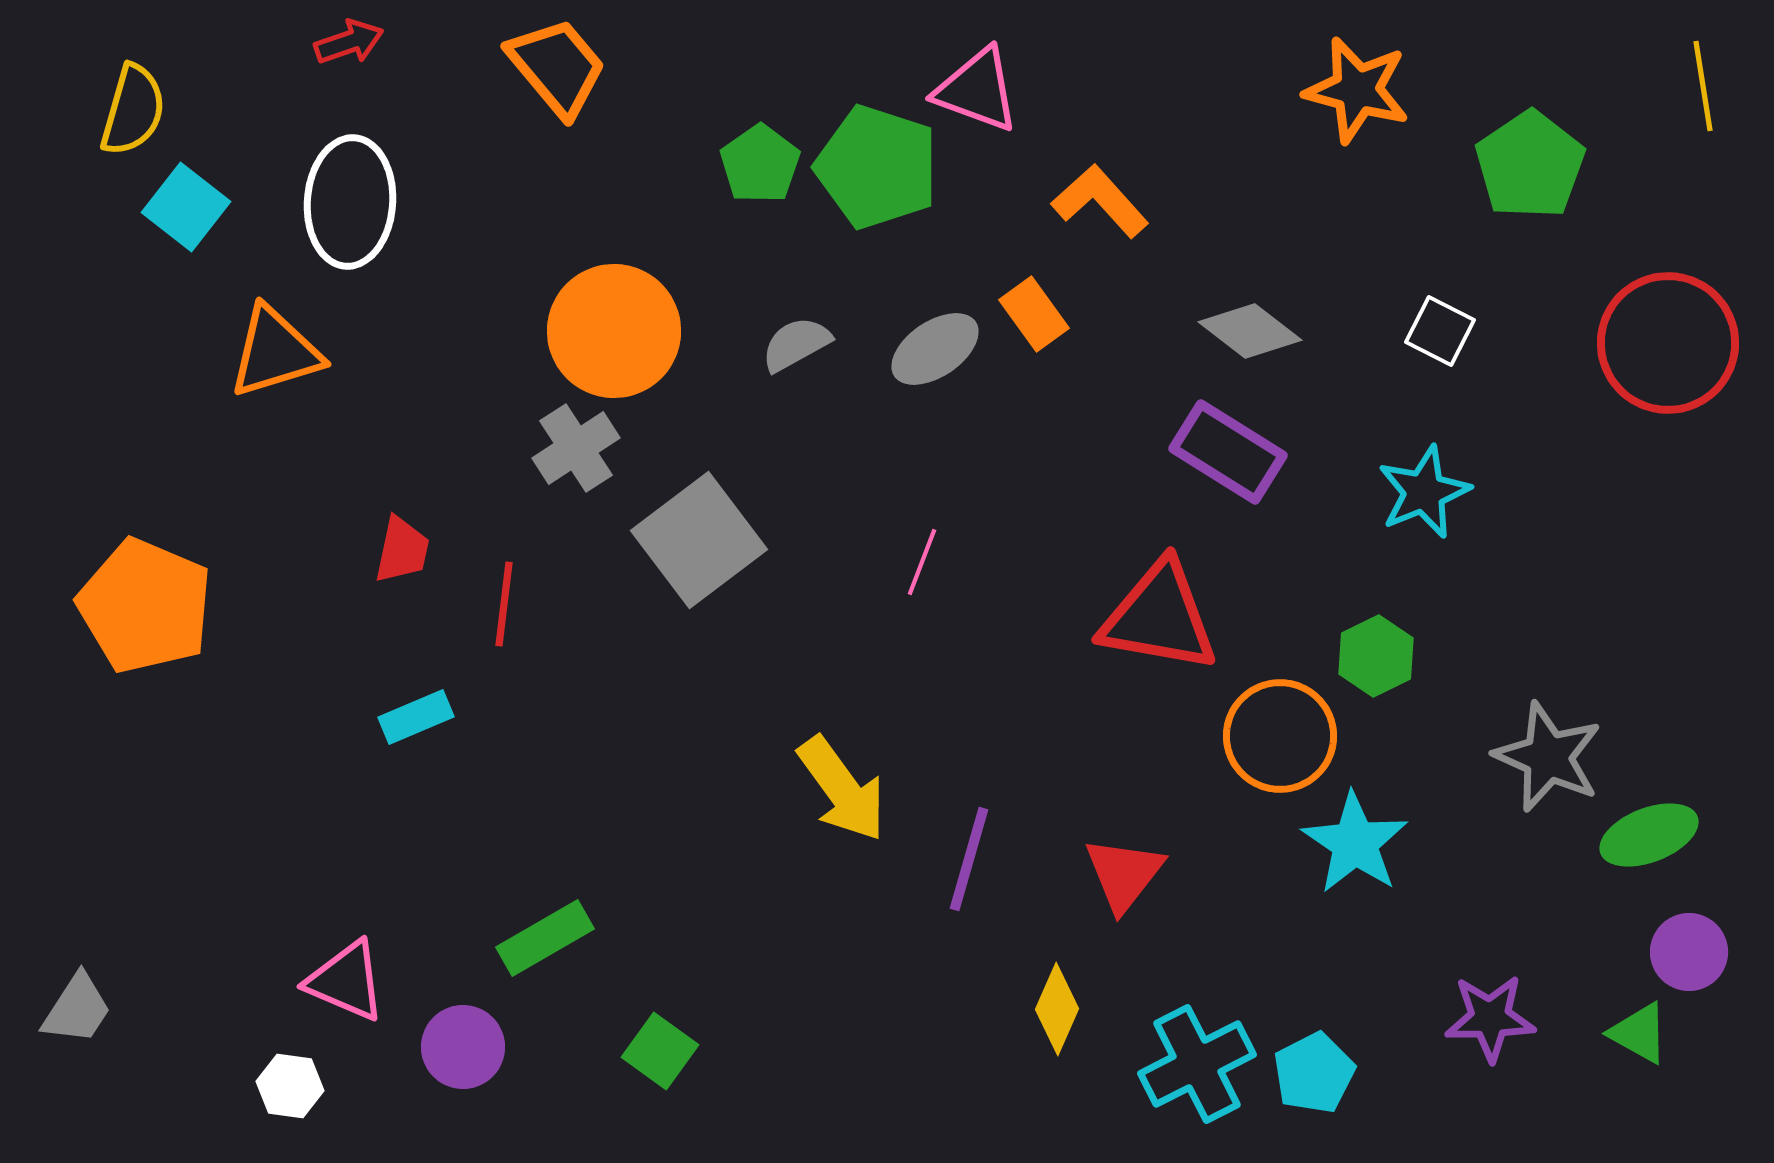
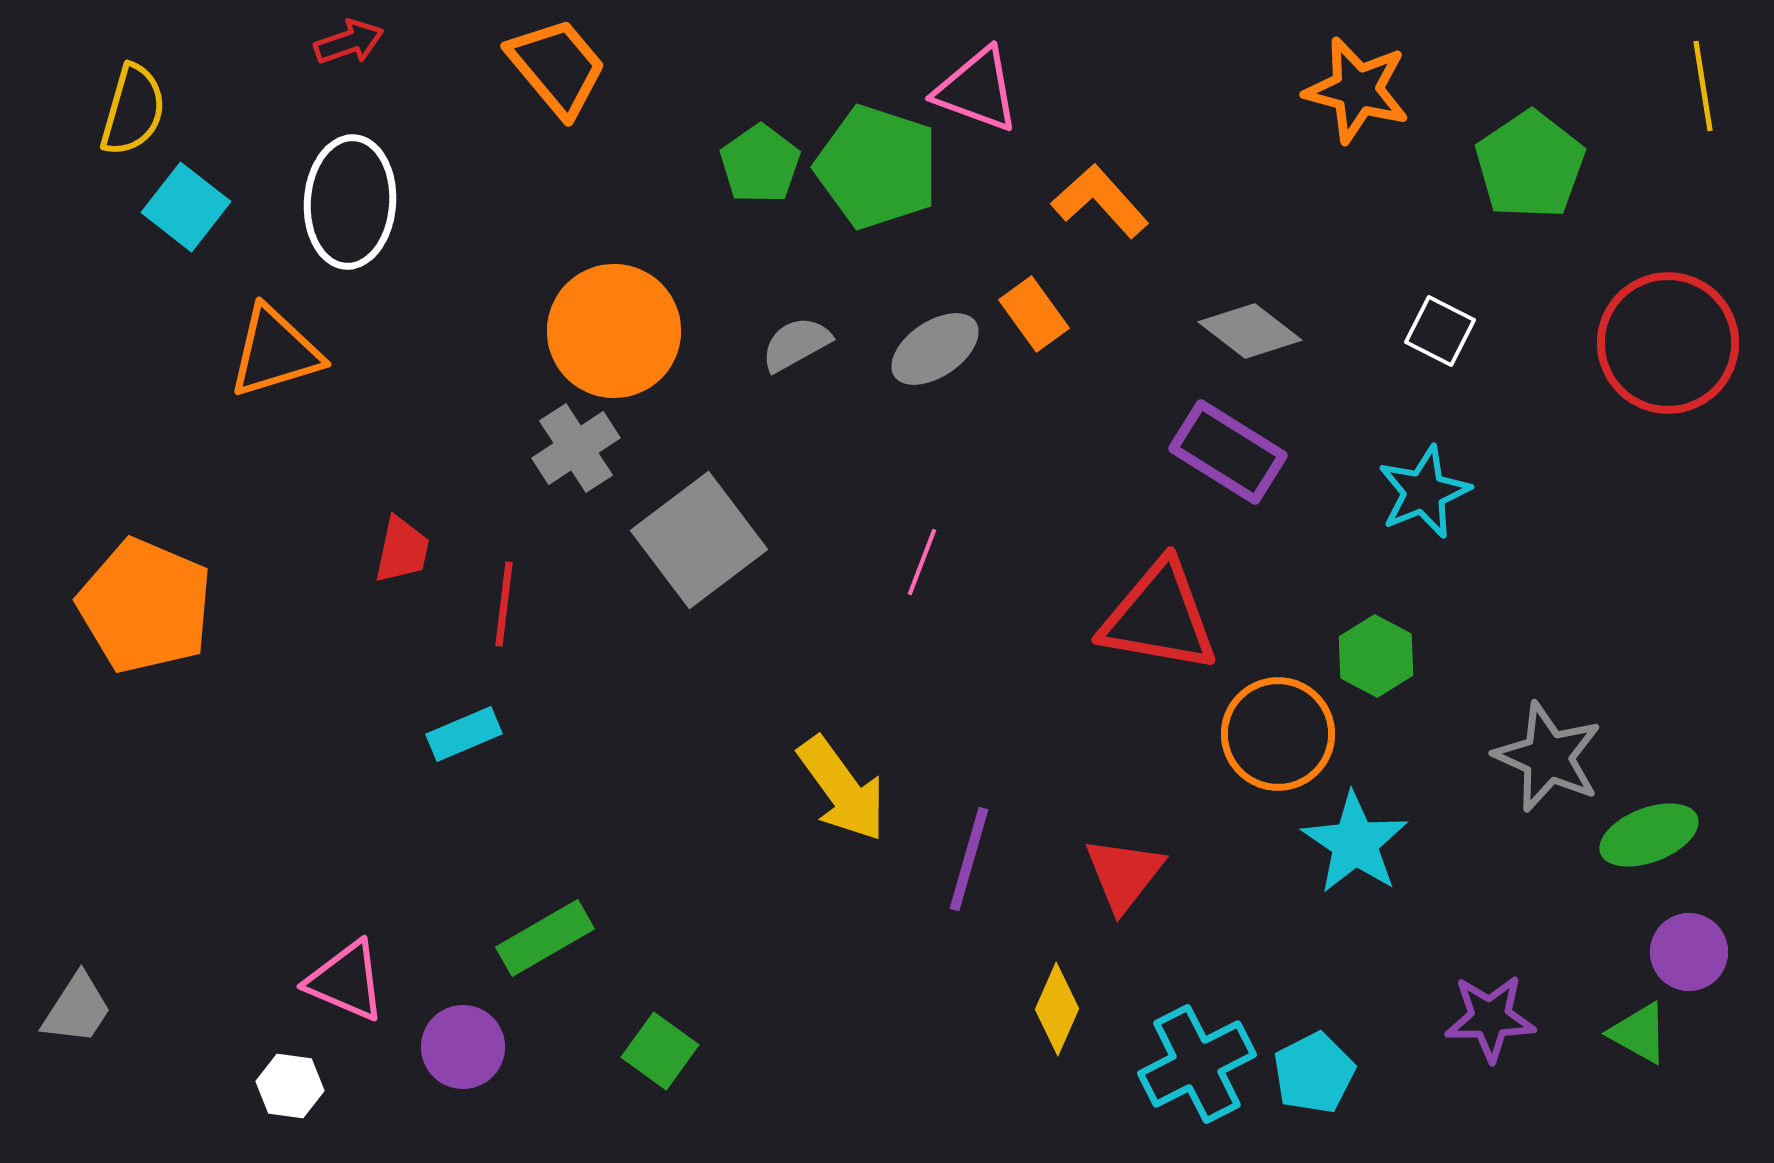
green hexagon at (1376, 656): rotated 6 degrees counterclockwise
cyan rectangle at (416, 717): moved 48 px right, 17 px down
orange circle at (1280, 736): moved 2 px left, 2 px up
